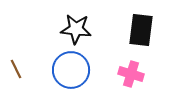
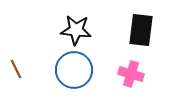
black star: moved 1 px down
blue circle: moved 3 px right
